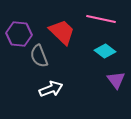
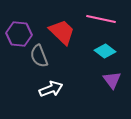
purple triangle: moved 4 px left
